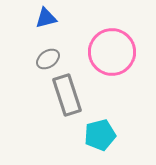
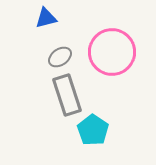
gray ellipse: moved 12 px right, 2 px up
cyan pentagon: moved 7 px left, 5 px up; rotated 24 degrees counterclockwise
